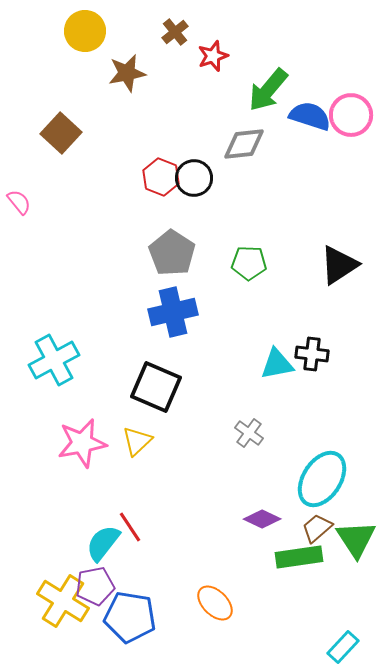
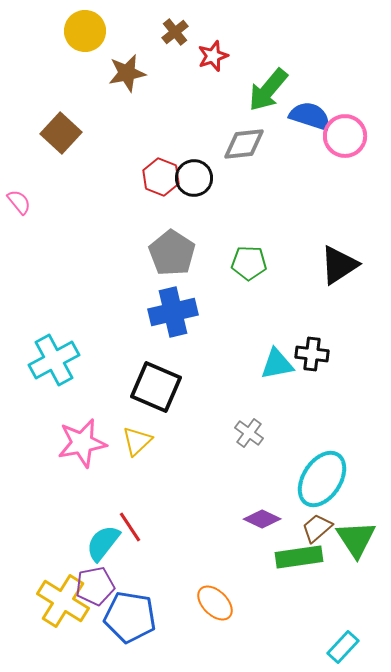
pink circle: moved 6 px left, 21 px down
